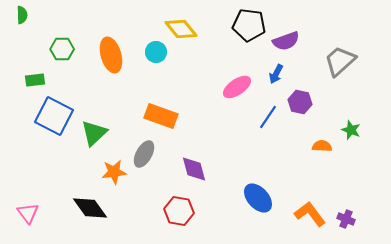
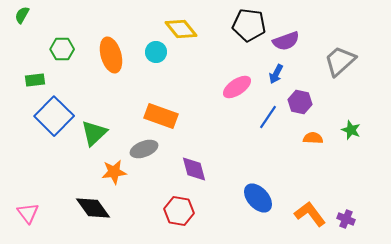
green semicircle: rotated 150 degrees counterclockwise
blue square: rotated 18 degrees clockwise
orange semicircle: moved 9 px left, 8 px up
gray ellipse: moved 5 px up; rotated 40 degrees clockwise
black diamond: moved 3 px right
